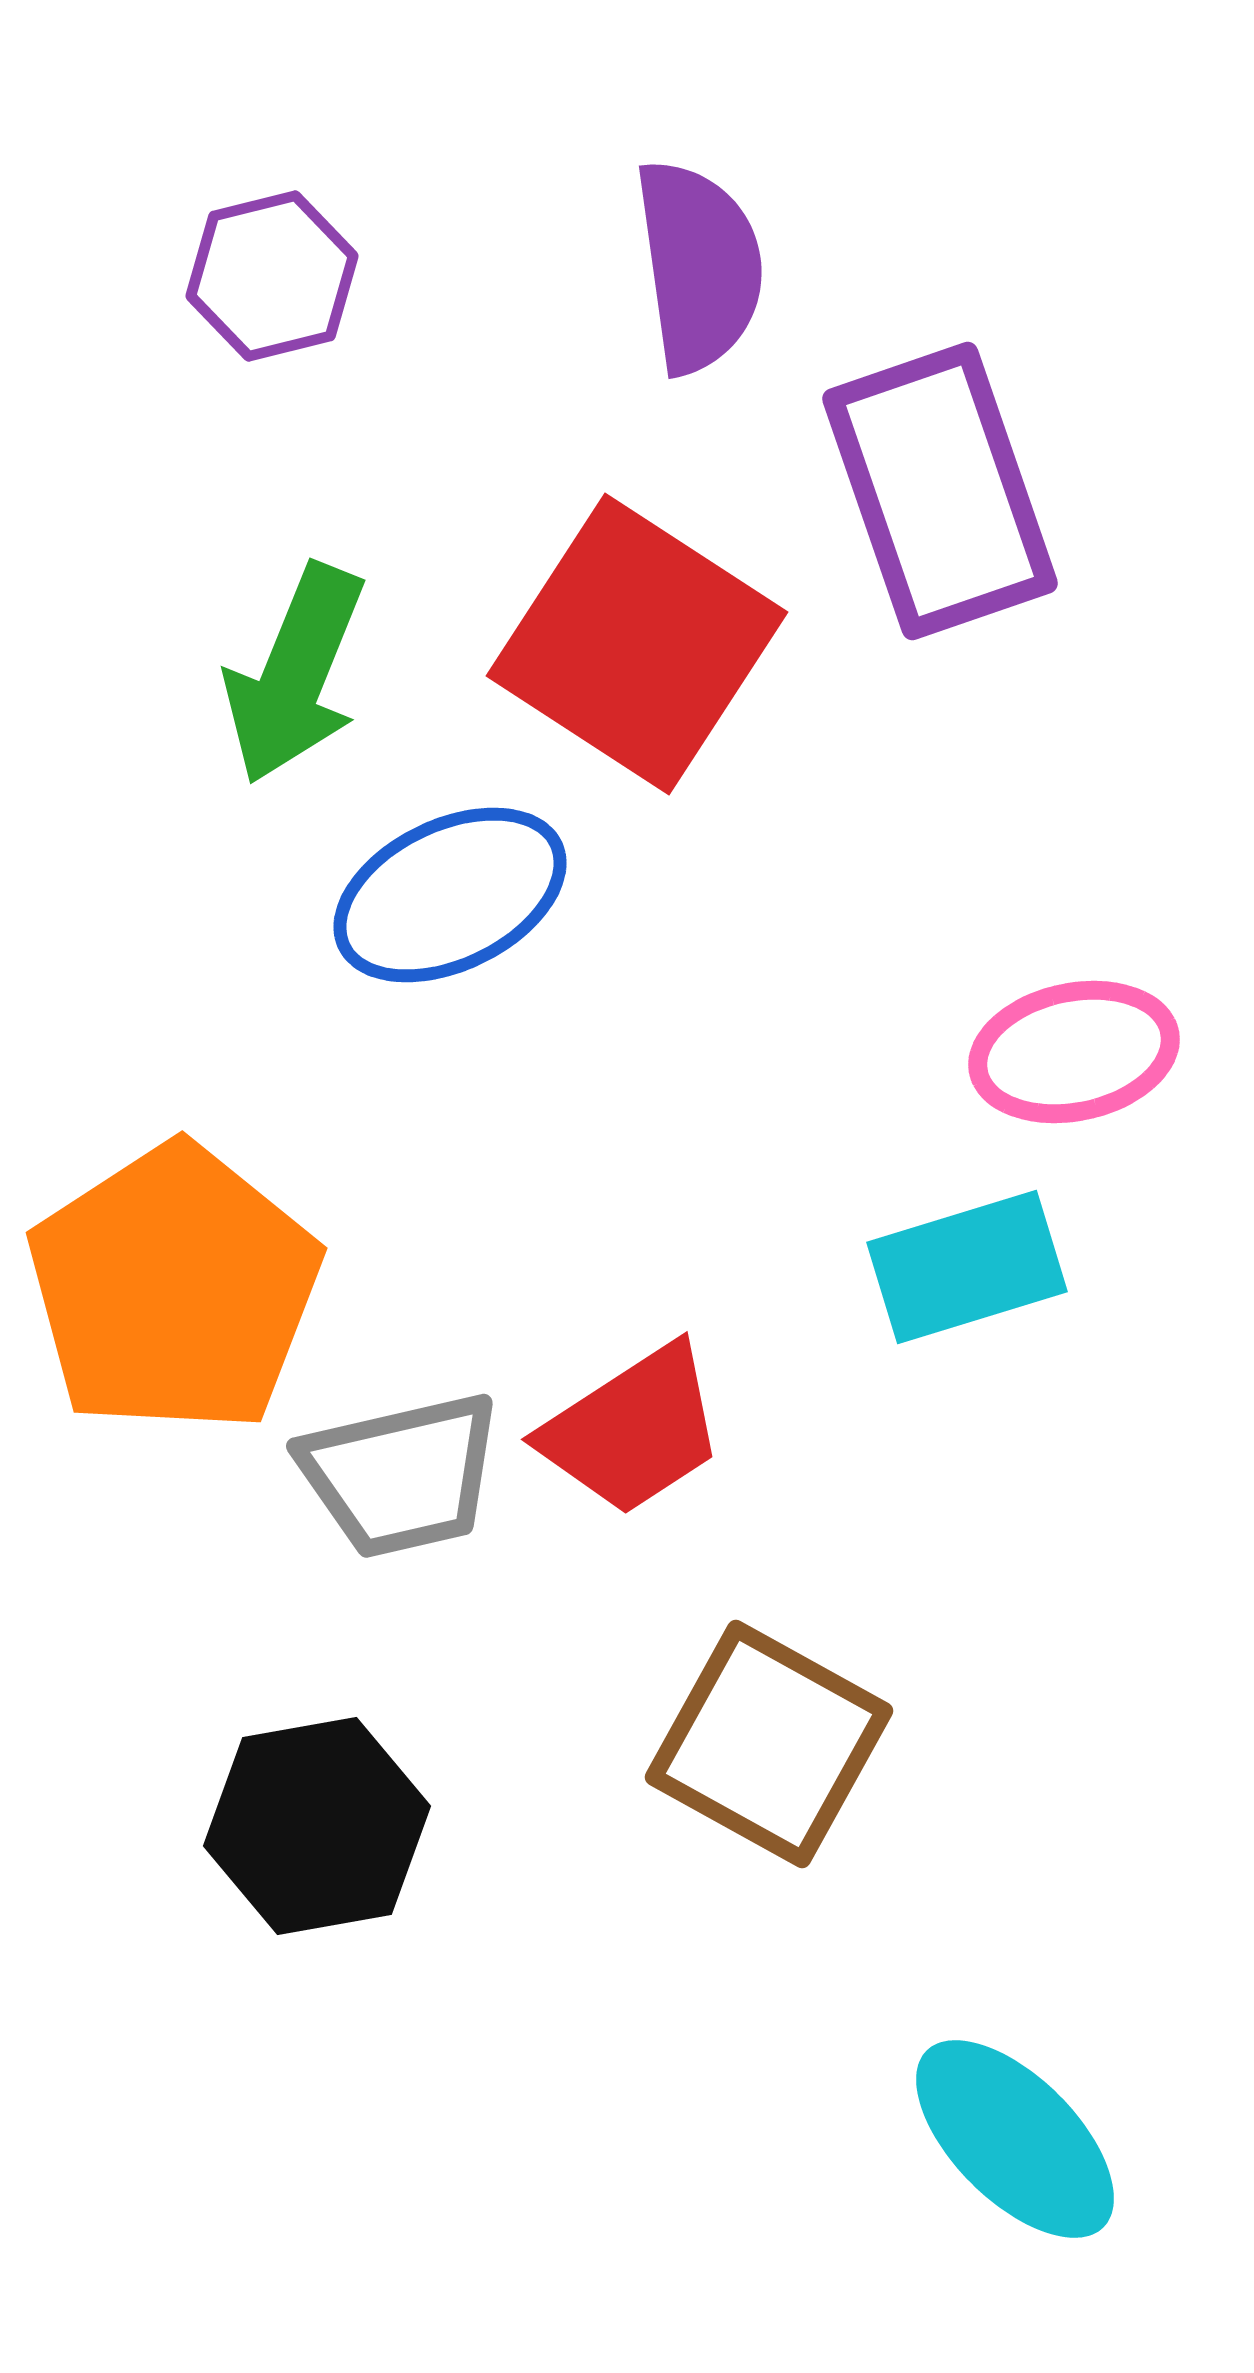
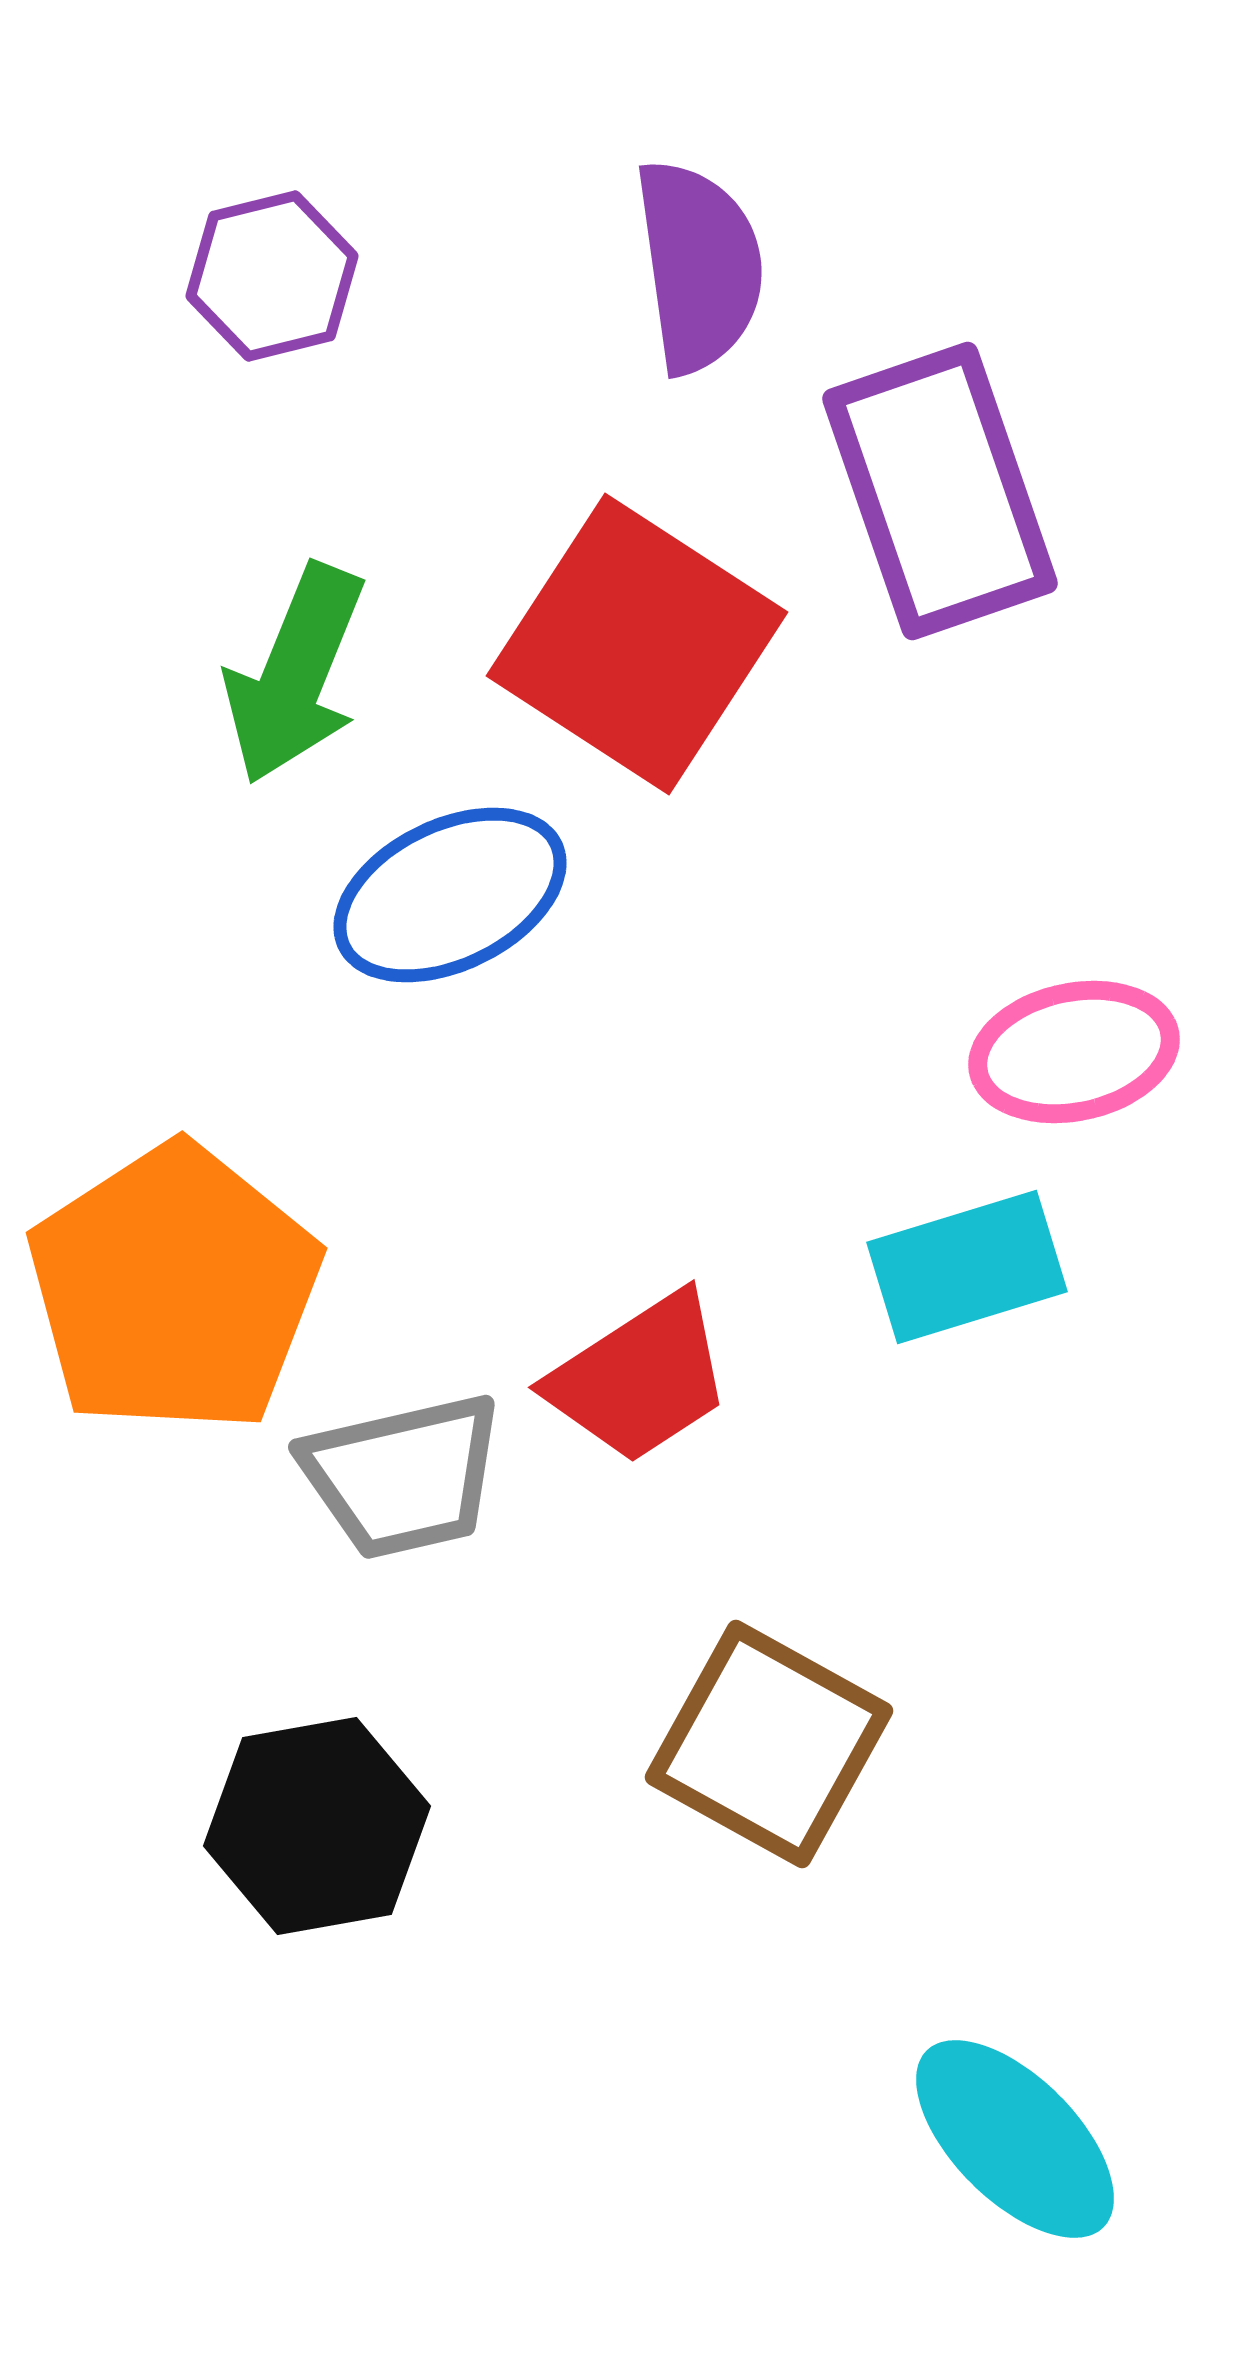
red trapezoid: moved 7 px right, 52 px up
gray trapezoid: moved 2 px right, 1 px down
